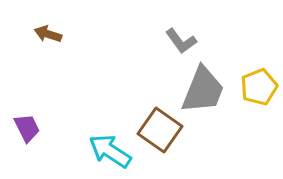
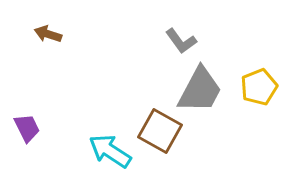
gray trapezoid: moved 3 px left; rotated 6 degrees clockwise
brown square: moved 1 px down; rotated 6 degrees counterclockwise
